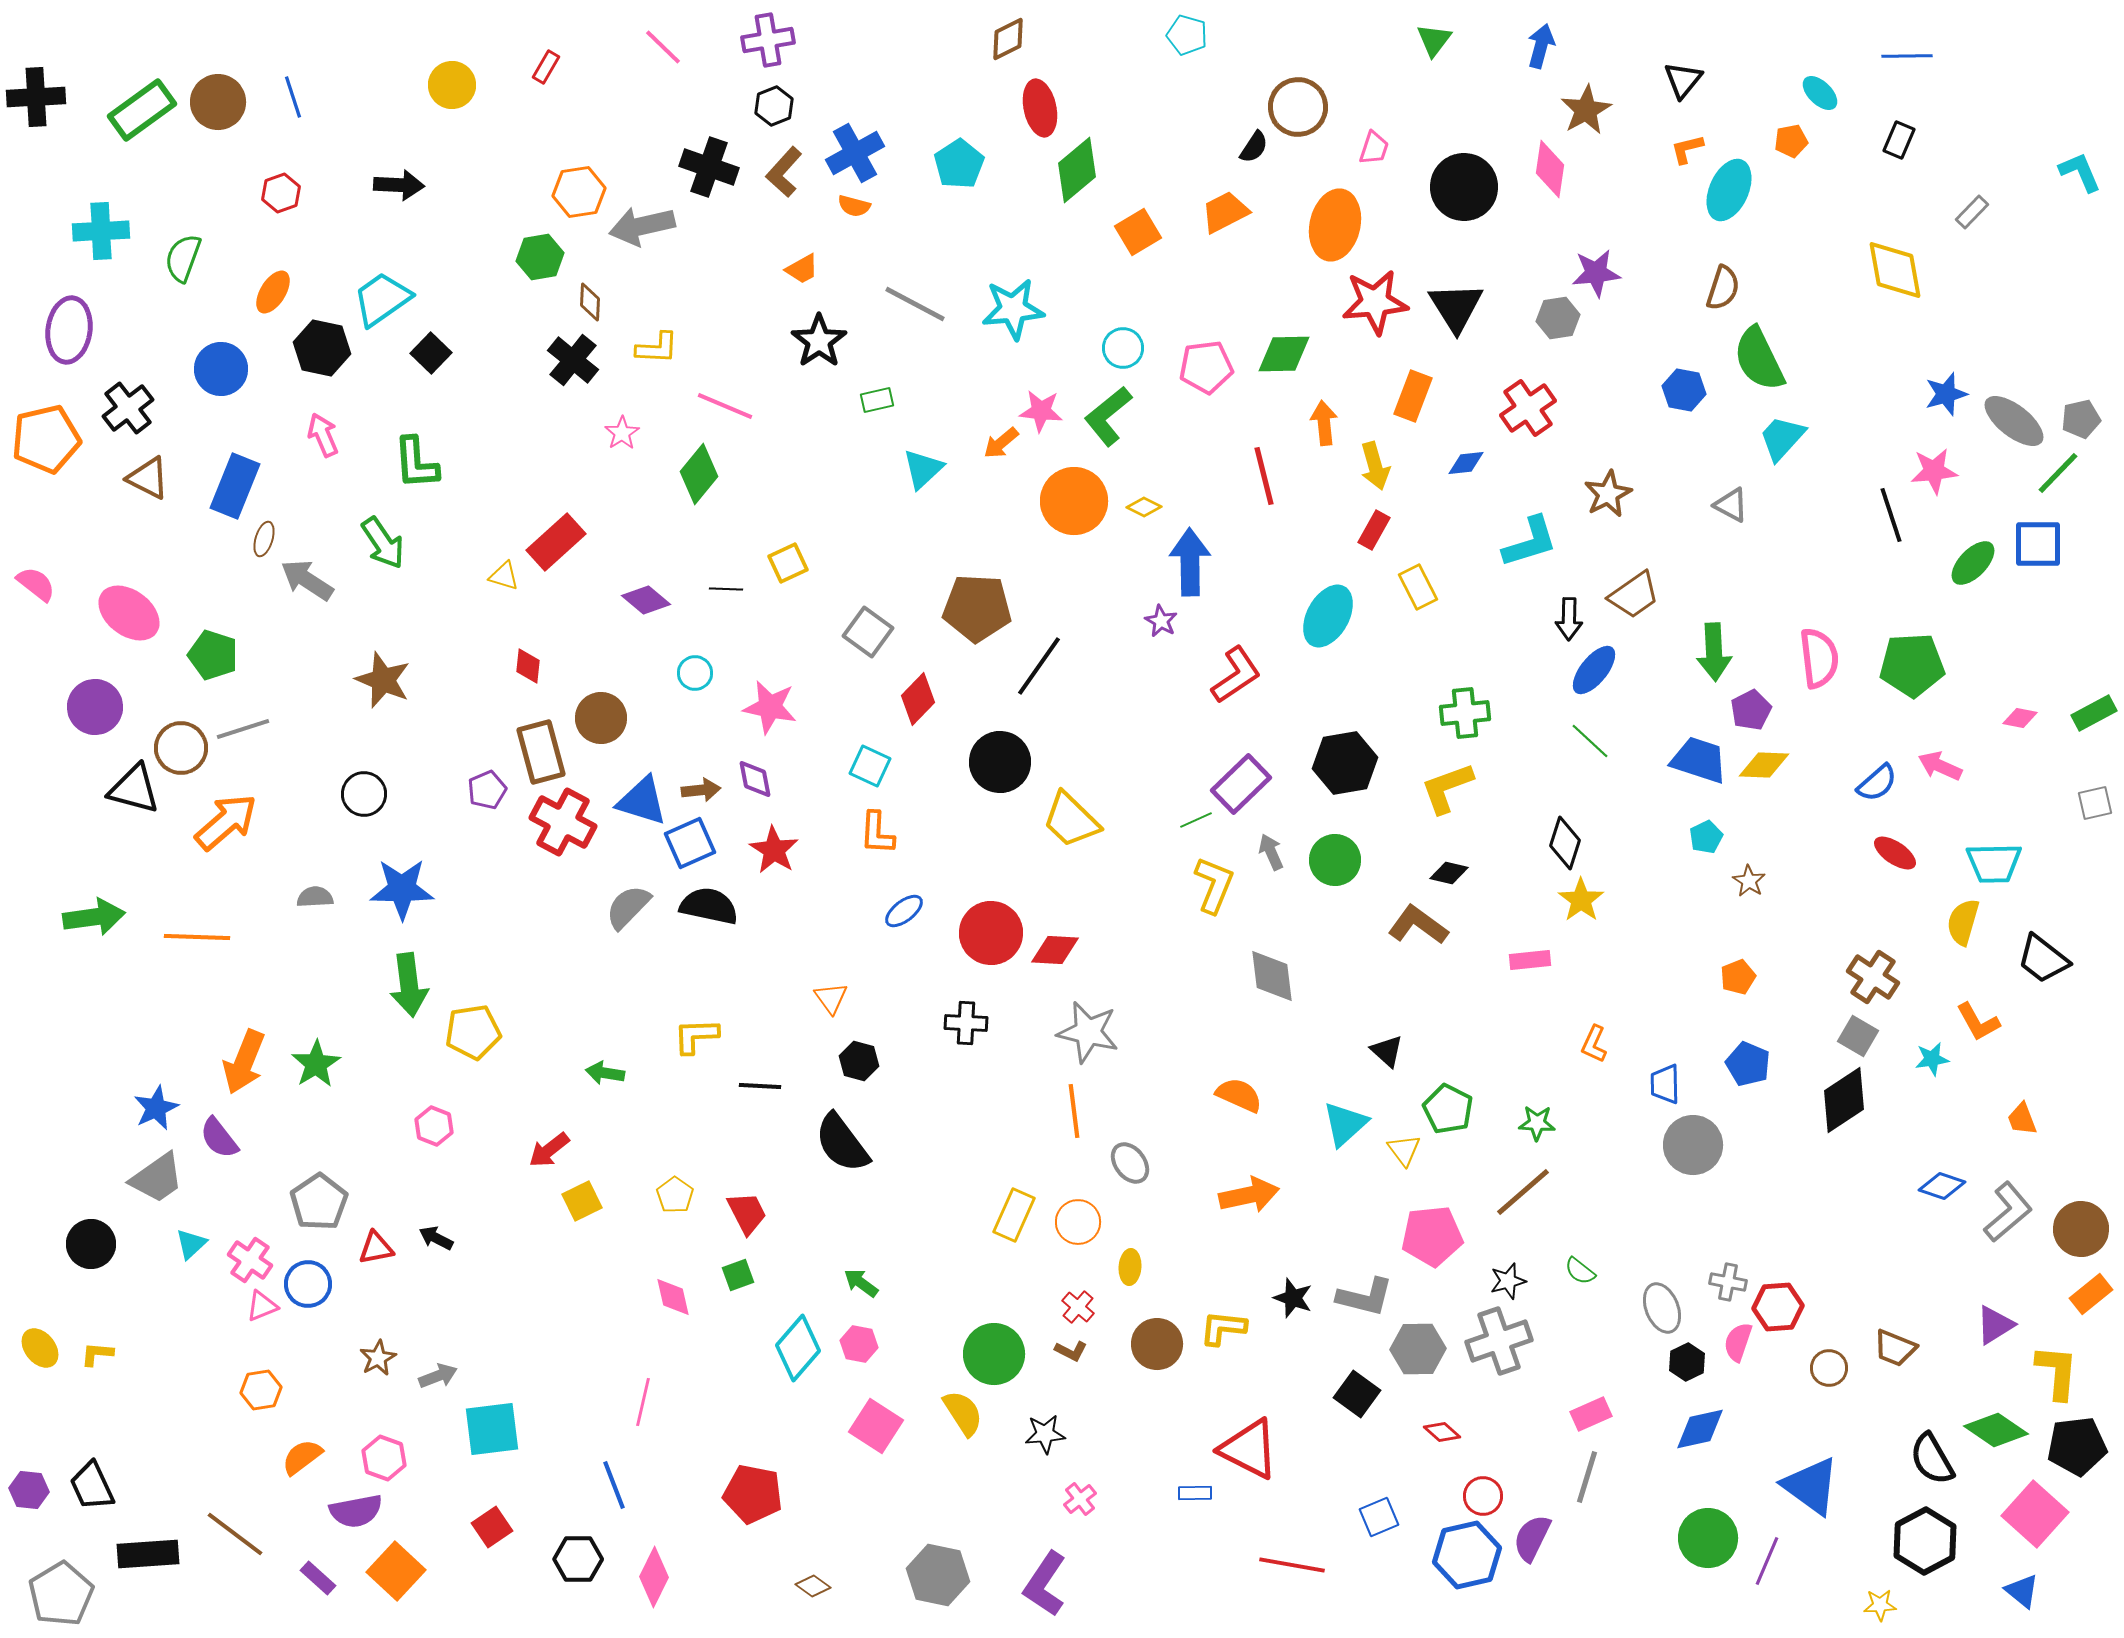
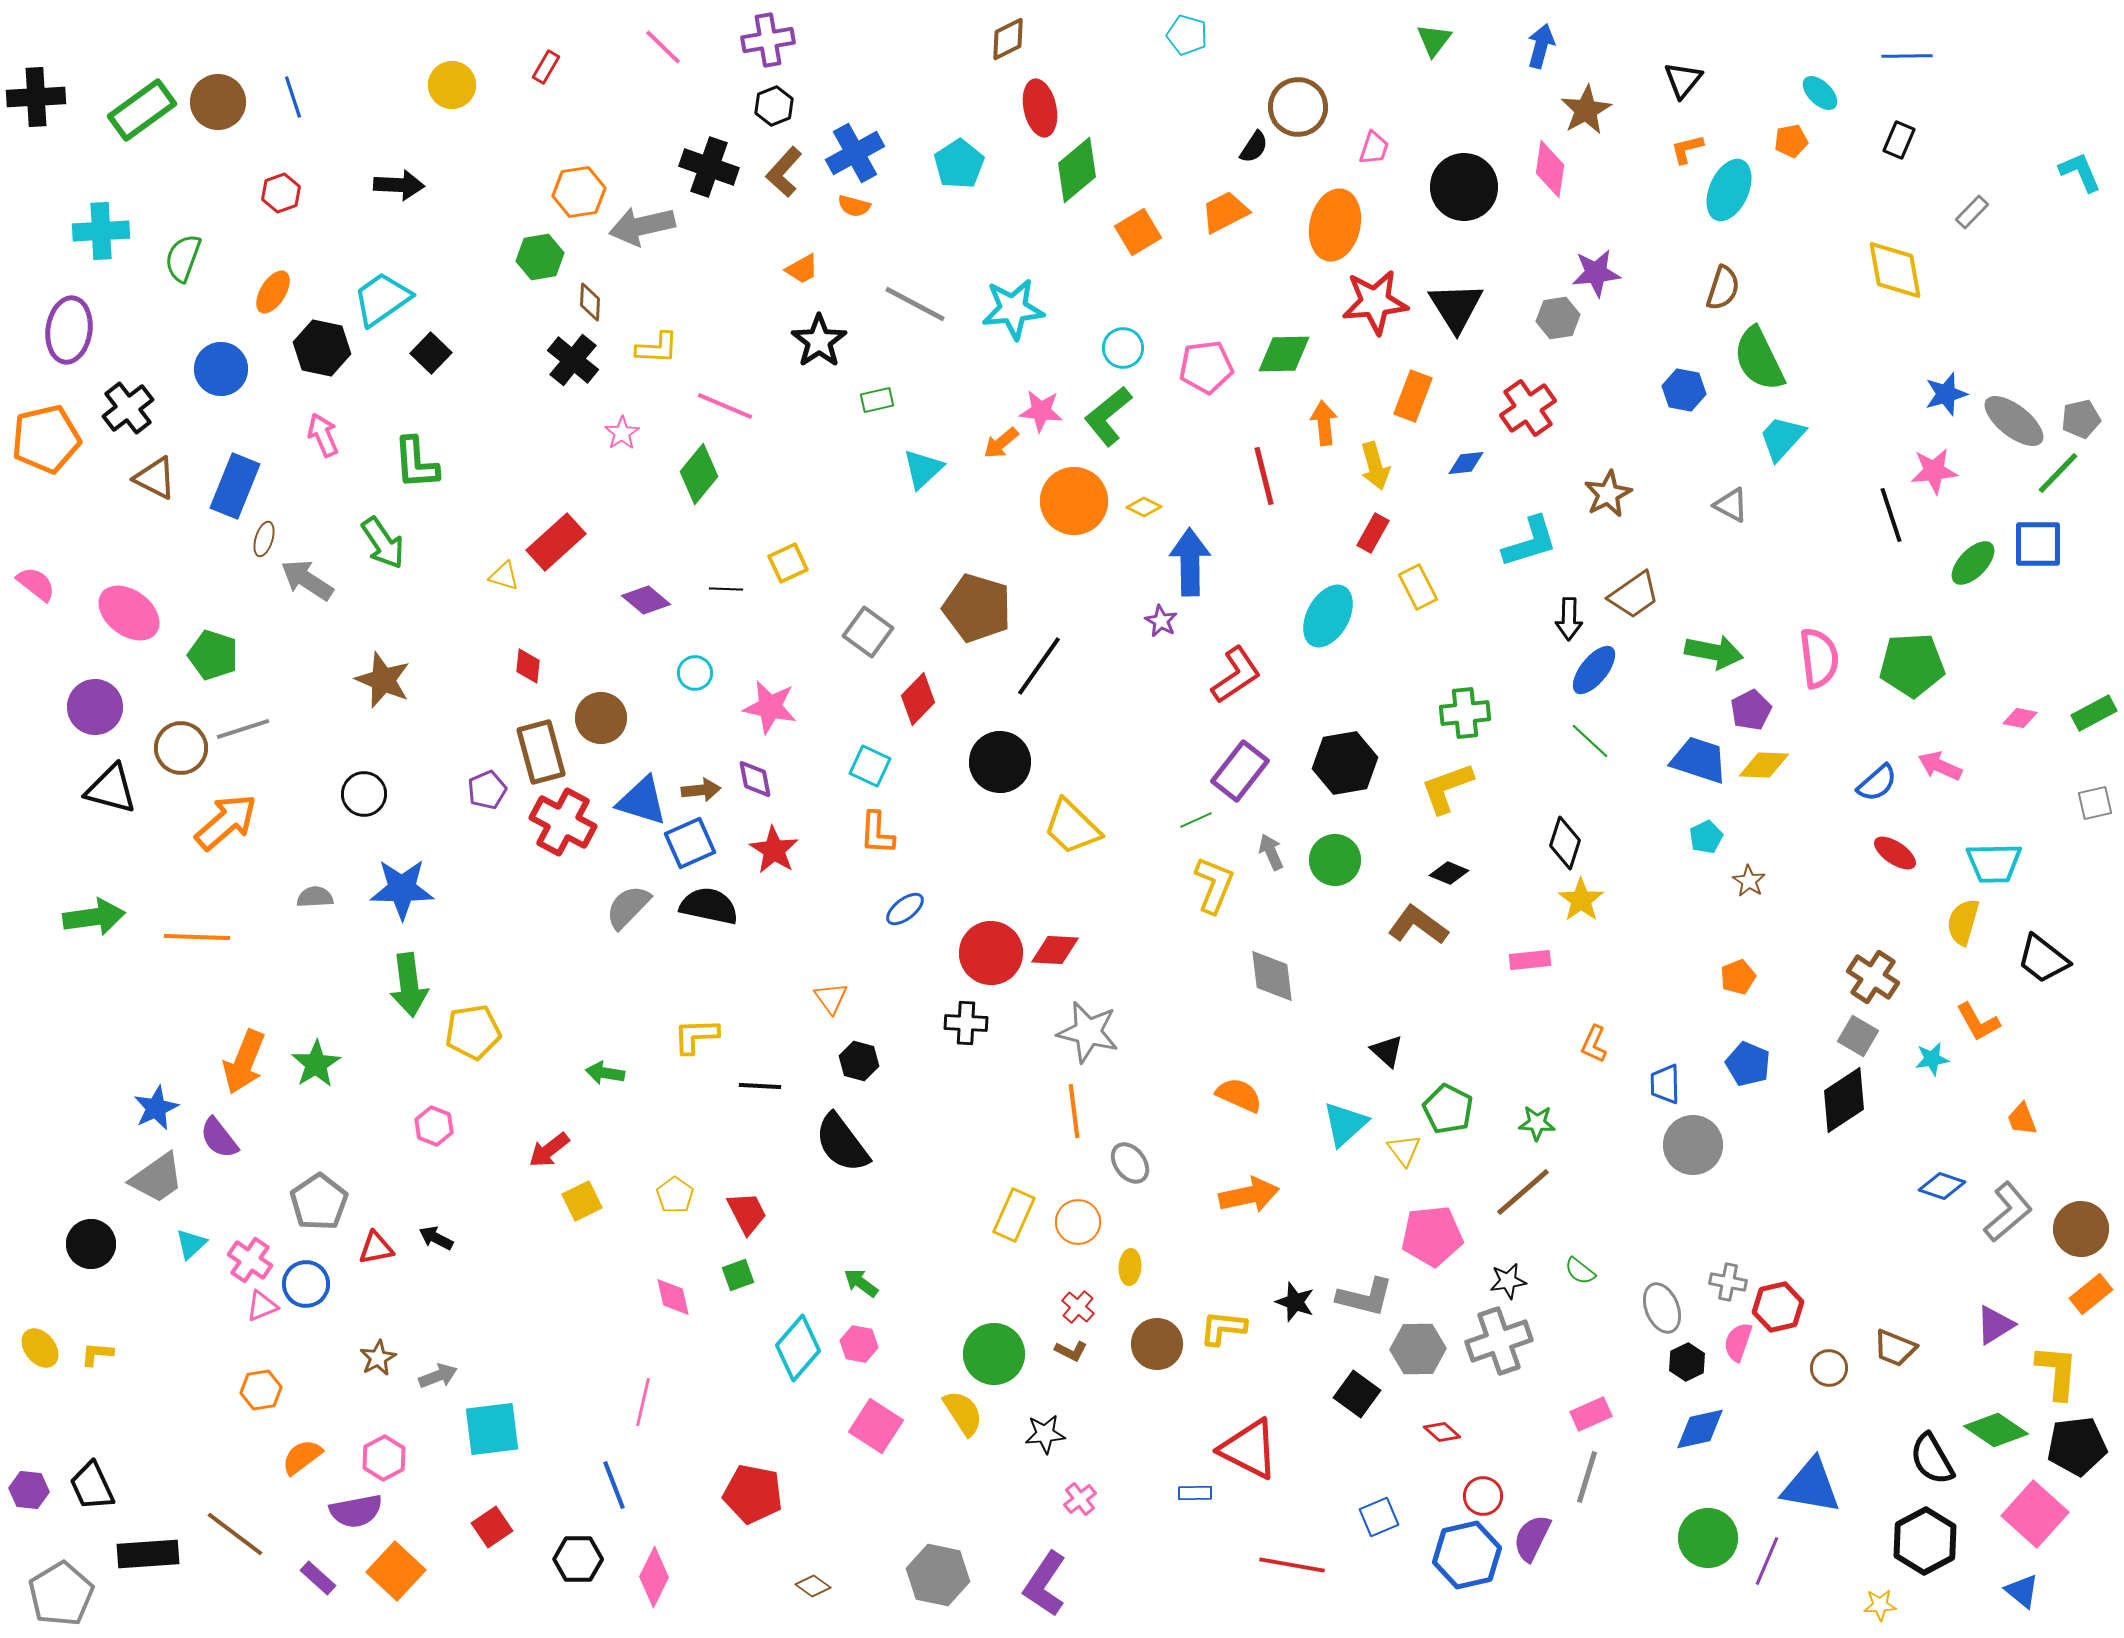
brown triangle at (148, 478): moved 7 px right
red rectangle at (1374, 530): moved 1 px left, 3 px down
brown pentagon at (977, 608): rotated 14 degrees clockwise
green arrow at (1714, 652): rotated 76 degrees counterclockwise
purple rectangle at (1241, 784): moved 1 px left, 13 px up; rotated 8 degrees counterclockwise
black triangle at (134, 789): moved 23 px left
yellow trapezoid at (1071, 820): moved 1 px right, 7 px down
black diamond at (1449, 873): rotated 9 degrees clockwise
blue ellipse at (904, 911): moved 1 px right, 2 px up
red circle at (991, 933): moved 20 px down
black star at (1508, 1281): rotated 6 degrees clockwise
blue circle at (308, 1284): moved 2 px left
black star at (1293, 1298): moved 2 px right, 4 px down
red hexagon at (1778, 1307): rotated 9 degrees counterclockwise
pink hexagon at (384, 1458): rotated 12 degrees clockwise
blue triangle at (1811, 1486): rotated 26 degrees counterclockwise
